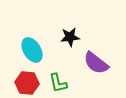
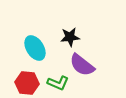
cyan ellipse: moved 3 px right, 2 px up
purple semicircle: moved 14 px left, 2 px down
green L-shape: rotated 55 degrees counterclockwise
